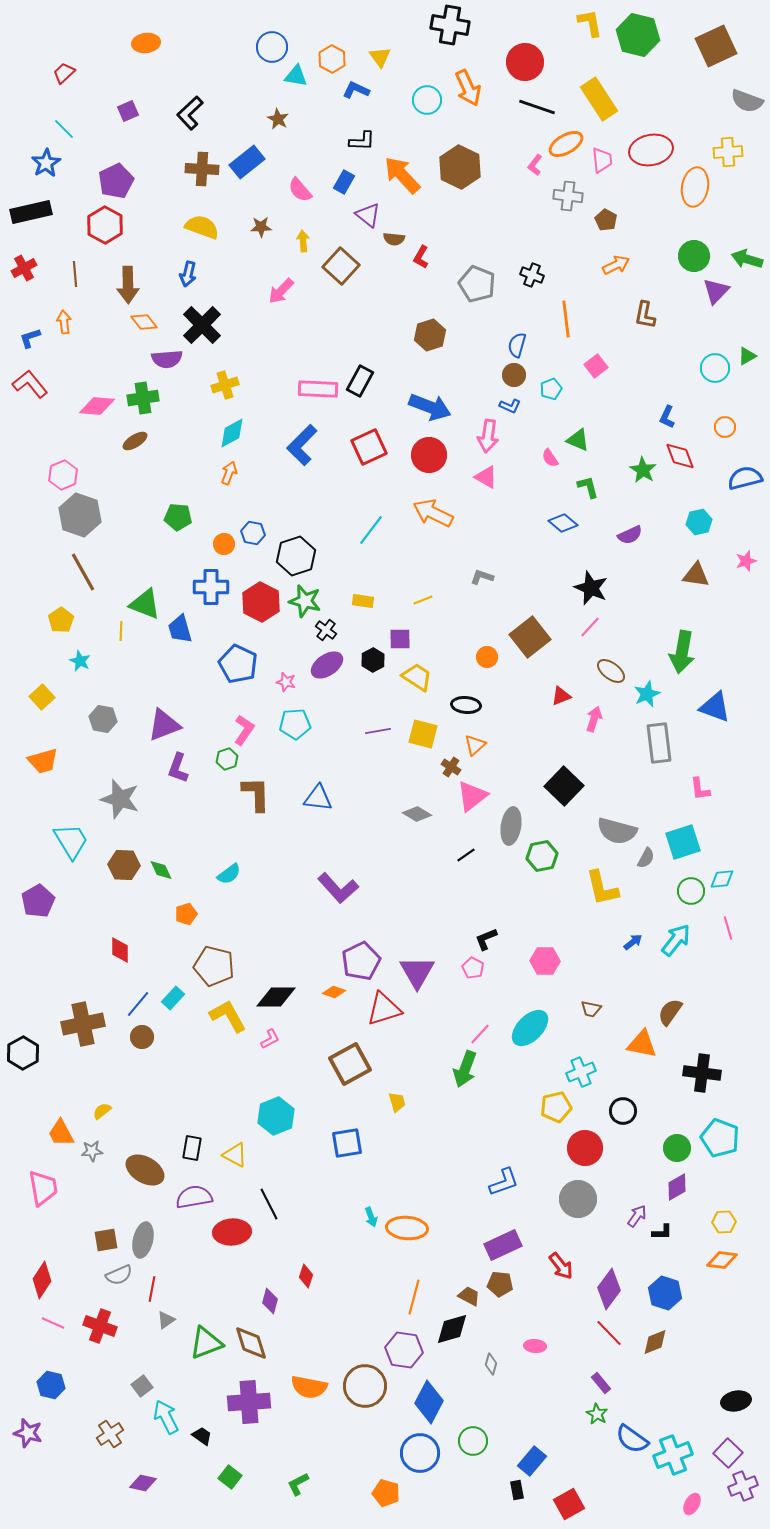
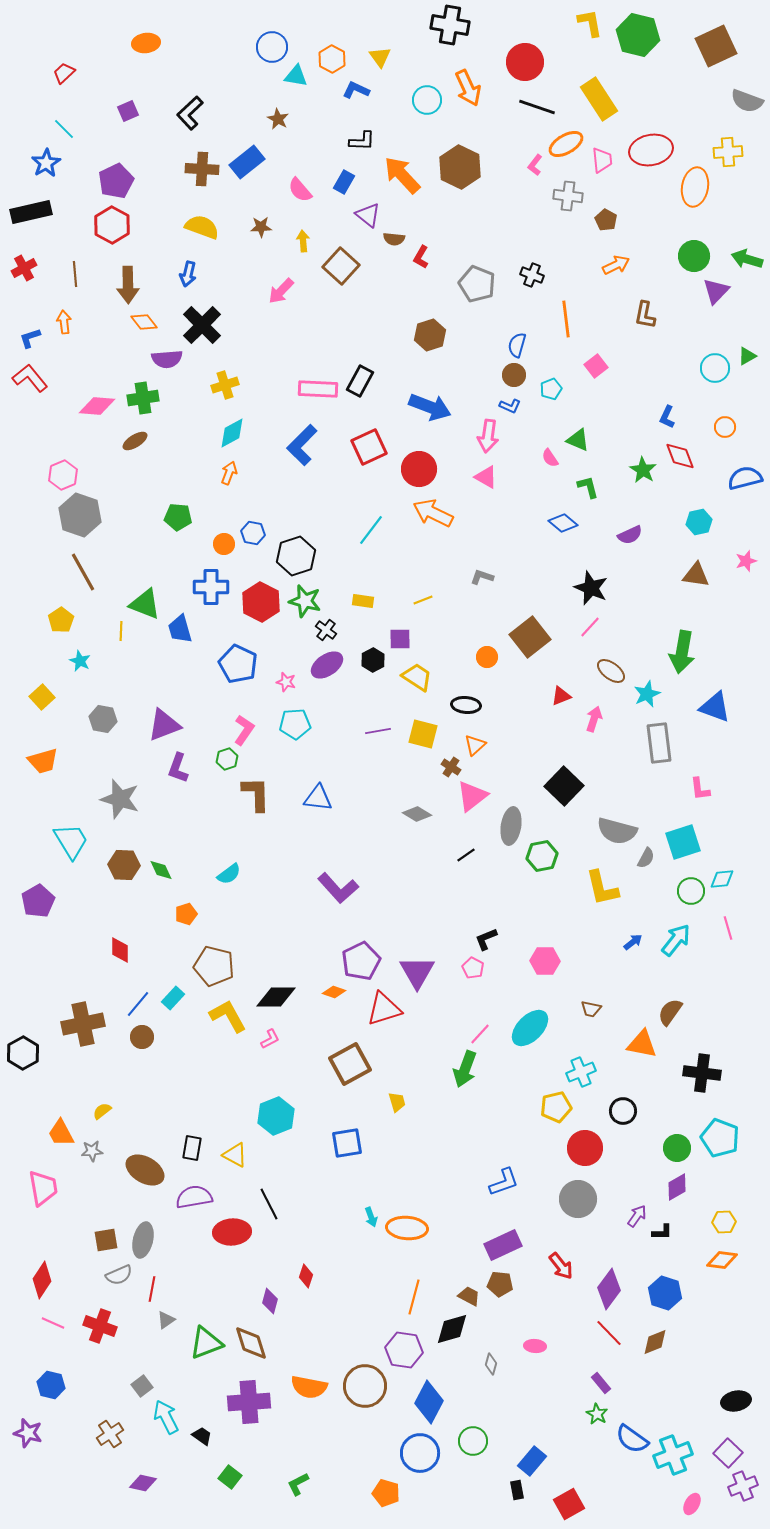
red hexagon at (105, 225): moved 7 px right
red L-shape at (30, 384): moved 6 px up
red circle at (429, 455): moved 10 px left, 14 px down
